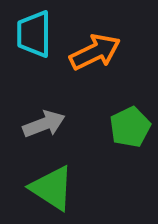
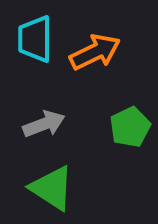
cyan trapezoid: moved 1 px right, 5 px down
